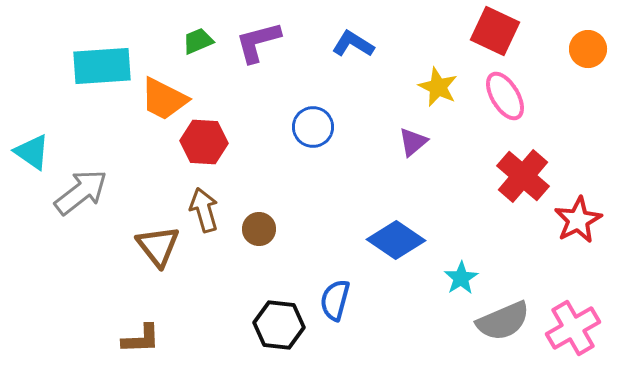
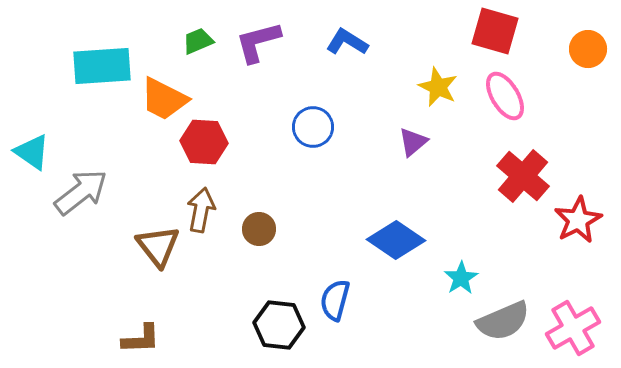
red square: rotated 9 degrees counterclockwise
blue L-shape: moved 6 px left, 2 px up
brown arrow: moved 3 px left; rotated 27 degrees clockwise
